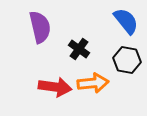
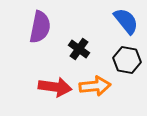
purple semicircle: rotated 24 degrees clockwise
orange arrow: moved 2 px right, 3 px down
